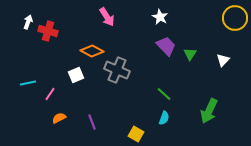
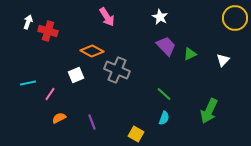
green triangle: rotated 32 degrees clockwise
